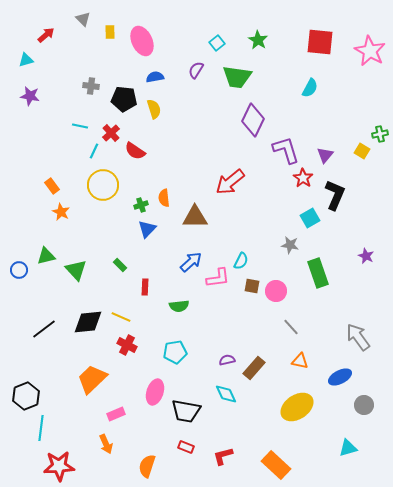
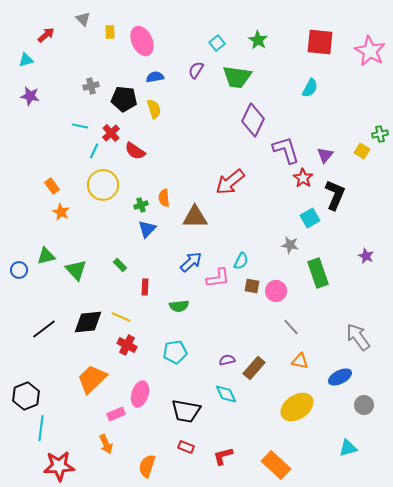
gray cross at (91, 86): rotated 21 degrees counterclockwise
pink ellipse at (155, 392): moved 15 px left, 2 px down
